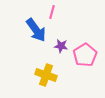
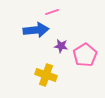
pink line: rotated 56 degrees clockwise
blue arrow: rotated 60 degrees counterclockwise
